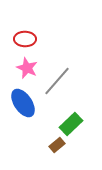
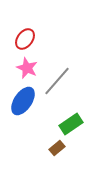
red ellipse: rotated 55 degrees counterclockwise
blue ellipse: moved 2 px up; rotated 68 degrees clockwise
green rectangle: rotated 10 degrees clockwise
brown rectangle: moved 3 px down
